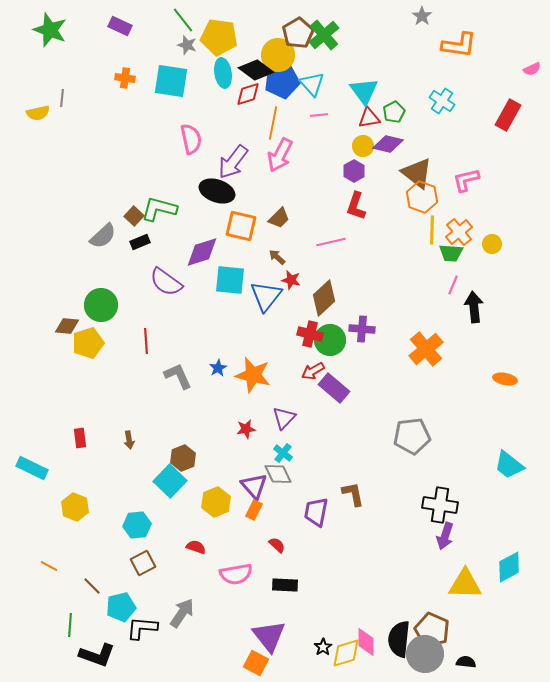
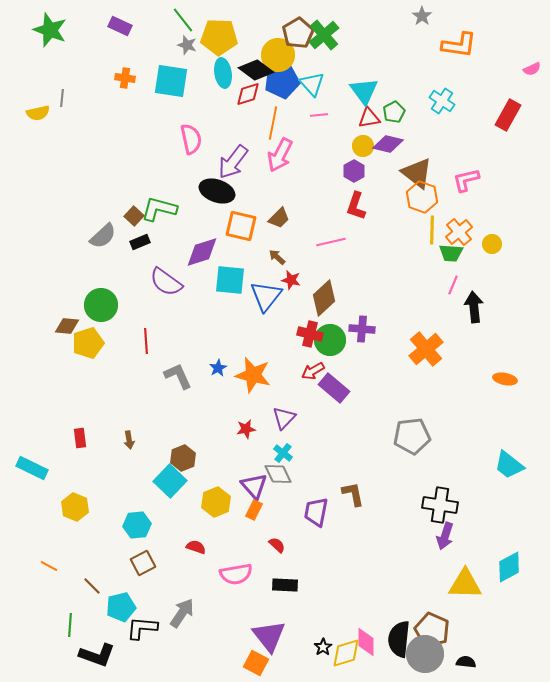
yellow pentagon at (219, 37): rotated 6 degrees counterclockwise
